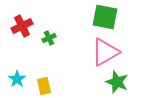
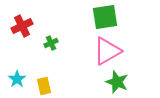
green square: rotated 20 degrees counterclockwise
green cross: moved 2 px right, 5 px down
pink triangle: moved 2 px right, 1 px up
